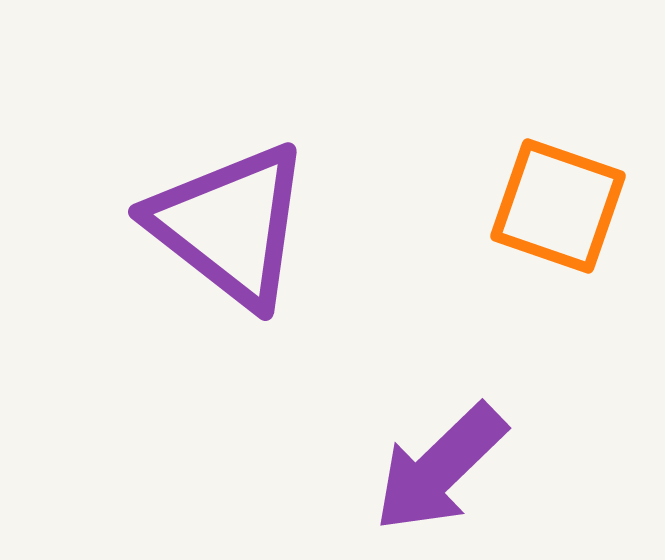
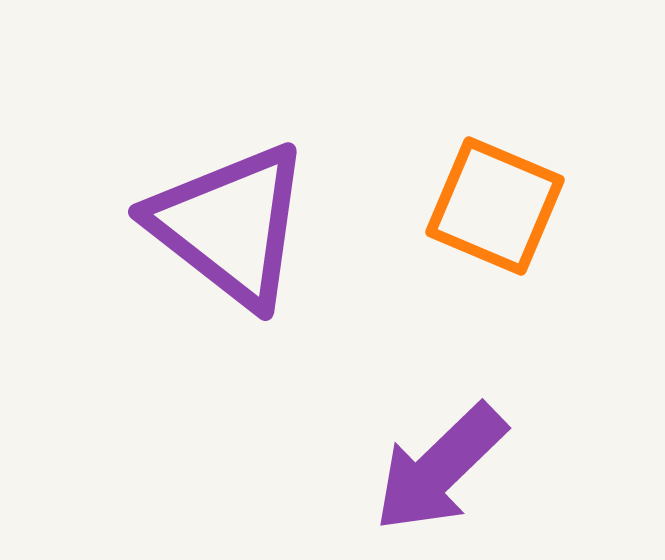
orange square: moved 63 px left; rotated 4 degrees clockwise
